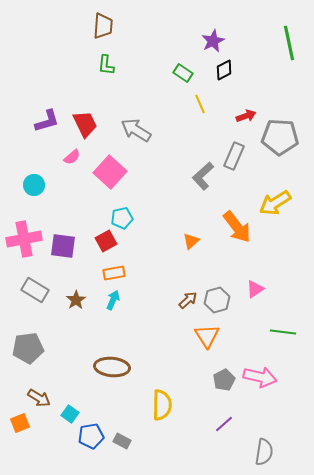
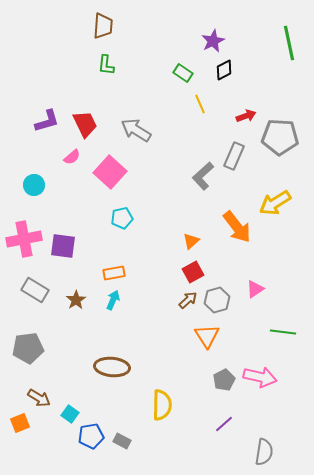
red square at (106, 241): moved 87 px right, 31 px down
